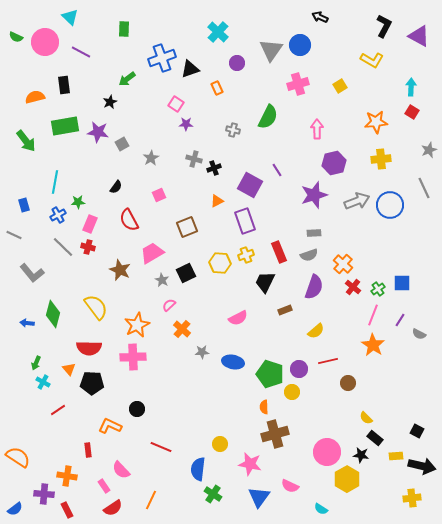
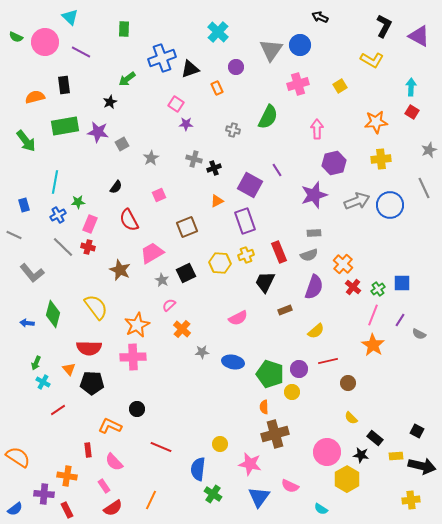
purple circle at (237, 63): moved 1 px left, 4 px down
yellow semicircle at (366, 418): moved 15 px left
pink semicircle at (121, 470): moved 7 px left, 8 px up
yellow cross at (412, 498): moved 1 px left, 2 px down
